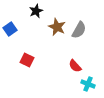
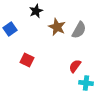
red semicircle: rotated 80 degrees clockwise
cyan cross: moved 2 px left, 1 px up; rotated 16 degrees counterclockwise
